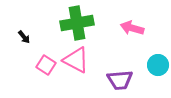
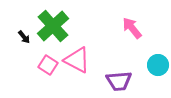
green cross: moved 24 px left, 3 px down; rotated 32 degrees counterclockwise
pink arrow: rotated 35 degrees clockwise
pink triangle: moved 1 px right
pink square: moved 2 px right
purple trapezoid: moved 1 px left, 1 px down
